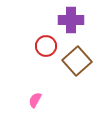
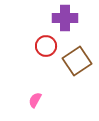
purple cross: moved 6 px left, 2 px up
brown square: rotated 8 degrees clockwise
